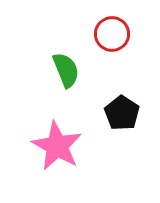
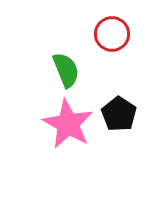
black pentagon: moved 3 px left, 1 px down
pink star: moved 11 px right, 22 px up
